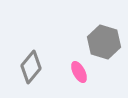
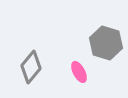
gray hexagon: moved 2 px right, 1 px down
